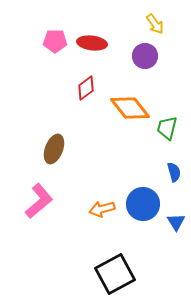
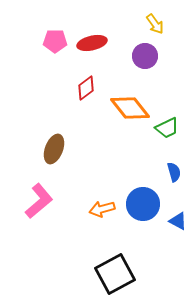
red ellipse: rotated 20 degrees counterclockwise
green trapezoid: rotated 130 degrees counterclockwise
blue triangle: moved 2 px right, 1 px up; rotated 30 degrees counterclockwise
